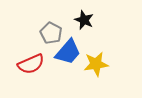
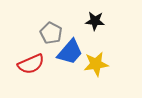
black star: moved 11 px right, 1 px down; rotated 18 degrees counterclockwise
blue trapezoid: moved 2 px right
